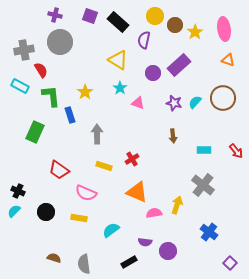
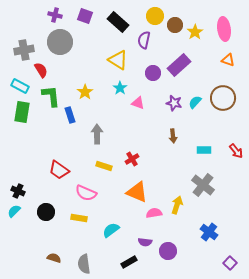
purple square at (90, 16): moved 5 px left
green rectangle at (35, 132): moved 13 px left, 20 px up; rotated 15 degrees counterclockwise
